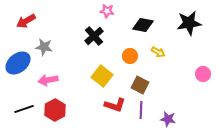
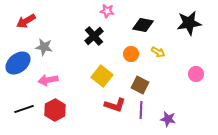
orange circle: moved 1 px right, 2 px up
pink circle: moved 7 px left
